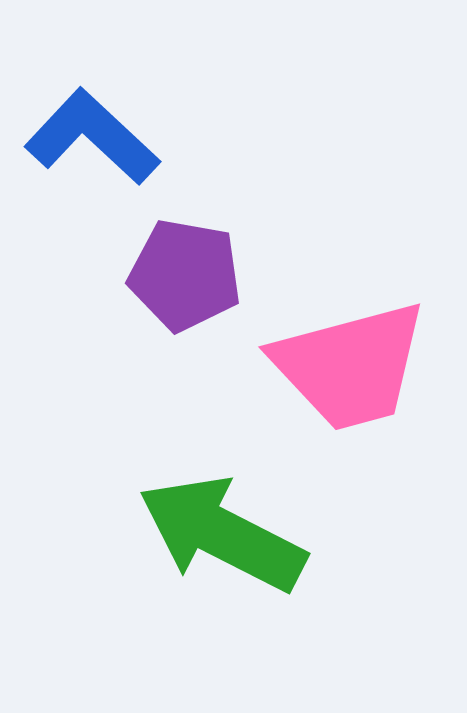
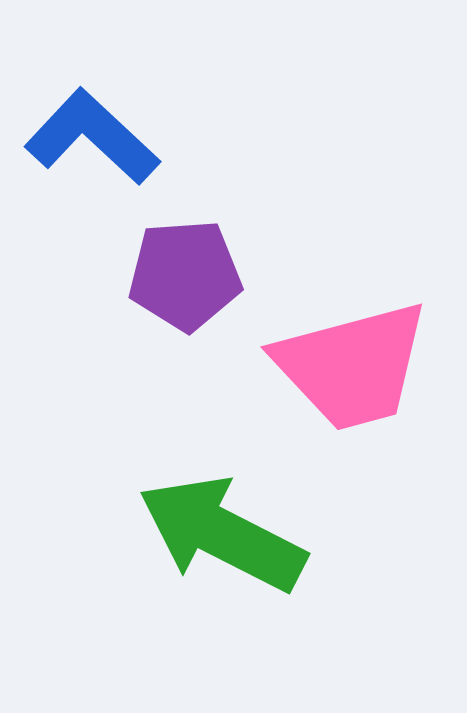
purple pentagon: rotated 14 degrees counterclockwise
pink trapezoid: moved 2 px right
